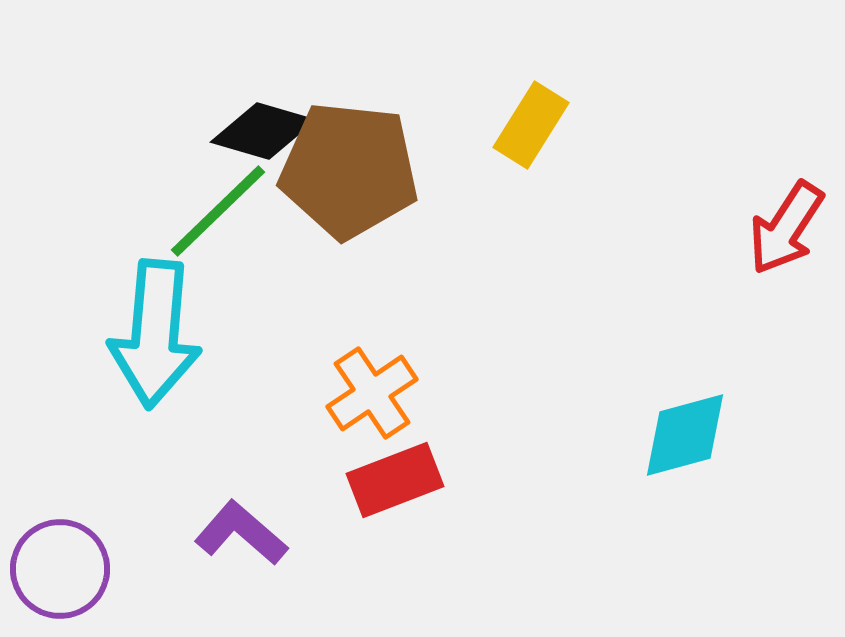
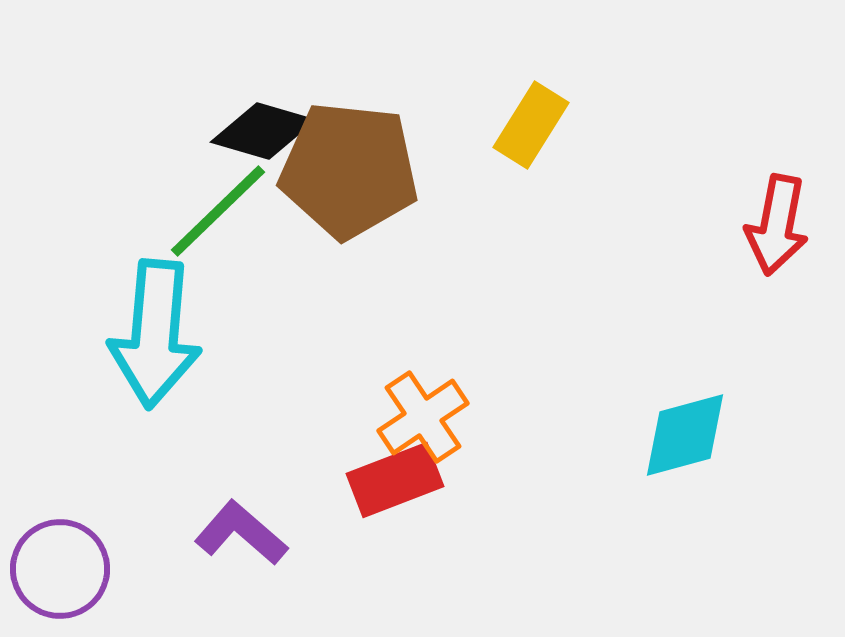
red arrow: moved 9 px left, 3 px up; rotated 22 degrees counterclockwise
orange cross: moved 51 px right, 24 px down
